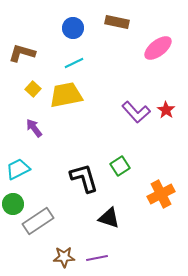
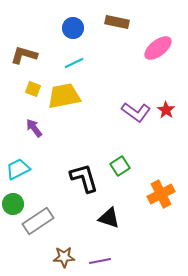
brown L-shape: moved 2 px right, 2 px down
yellow square: rotated 21 degrees counterclockwise
yellow trapezoid: moved 2 px left, 1 px down
purple L-shape: rotated 12 degrees counterclockwise
purple line: moved 3 px right, 3 px down
